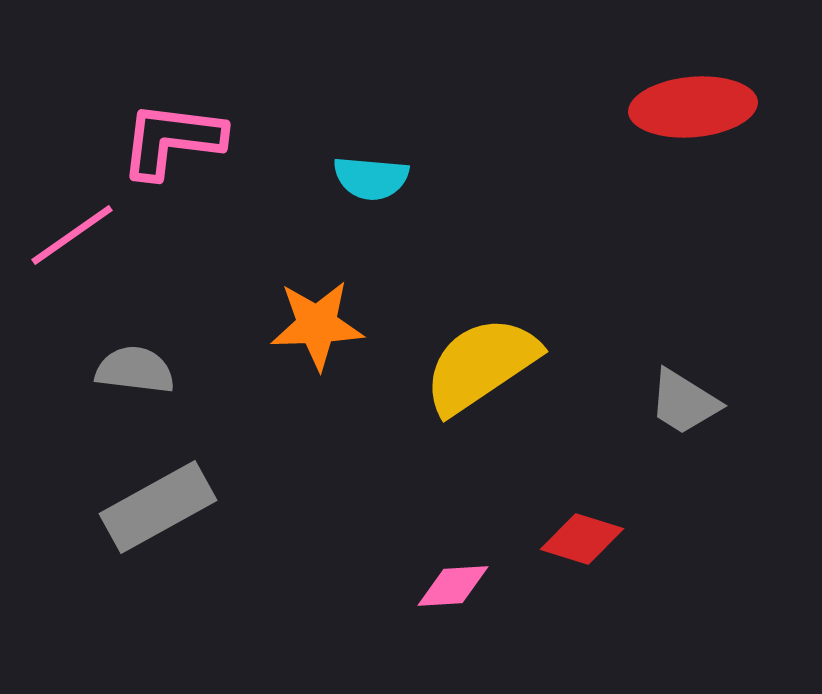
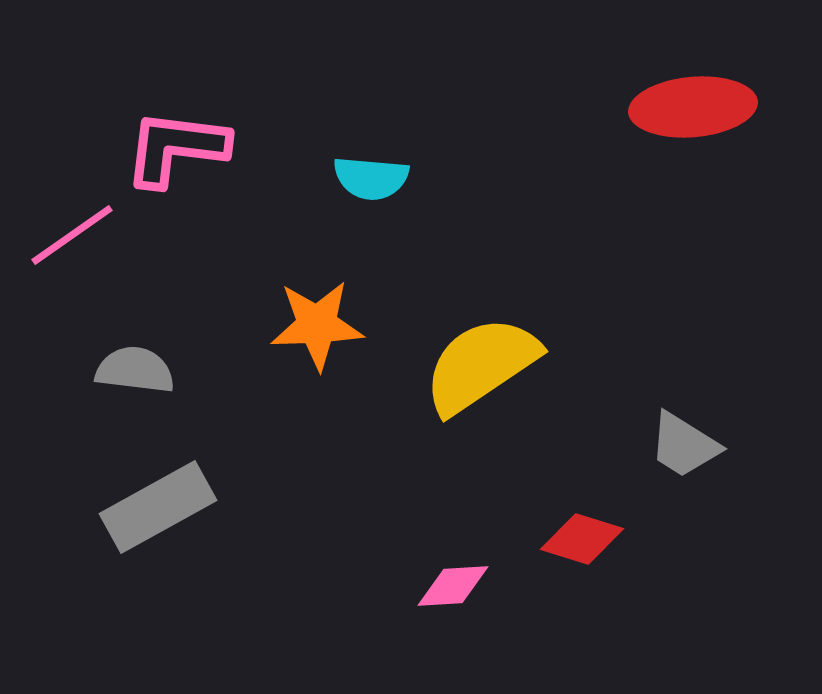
pink L-shape: moved 4 px right, 8 px down
gray trapezoid: moved 43 px down
